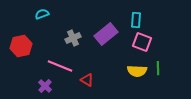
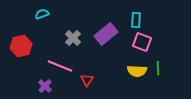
gray cross: rotated 21 degrees counterclockwise
red triangle: rotated 32 degrees clockwise
